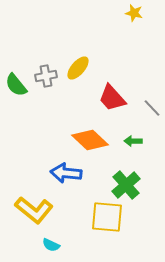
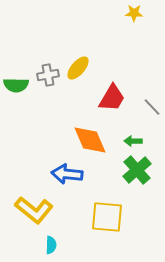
yellow star: rotated 12 degrees counterclockwise
gray cross: moved 2 px right, 1 px up
green semicircle: rotated 50 degrees counterclockwise
red trapezoid: rotated 108 degrees counterclockwise
gray line: moved 1 px up
orange diamond: rotated 24 degrees clockwise
blue arrow: moved 1 px right, 1 px down
green cross: moved 11 px right, 15 px up
cyan semicircle: rotated 114 degrees counterclockwise
